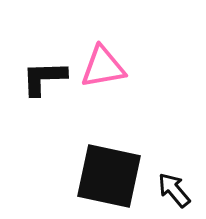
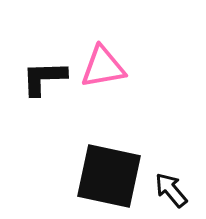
black arrow: moved 3 px left
